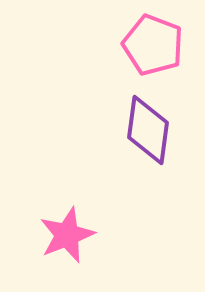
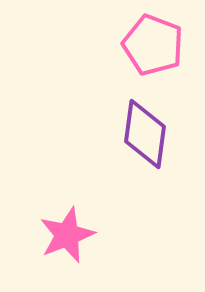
purple diamond: moved 3 px left, 4 px down
